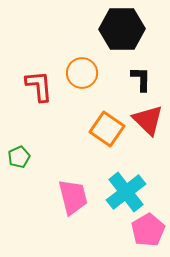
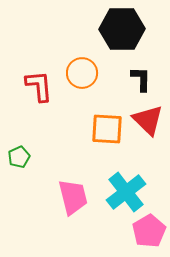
orange square: rotated 32 degrees counterclockwise
pink pentagon: moved 1 px right, 1 px down
